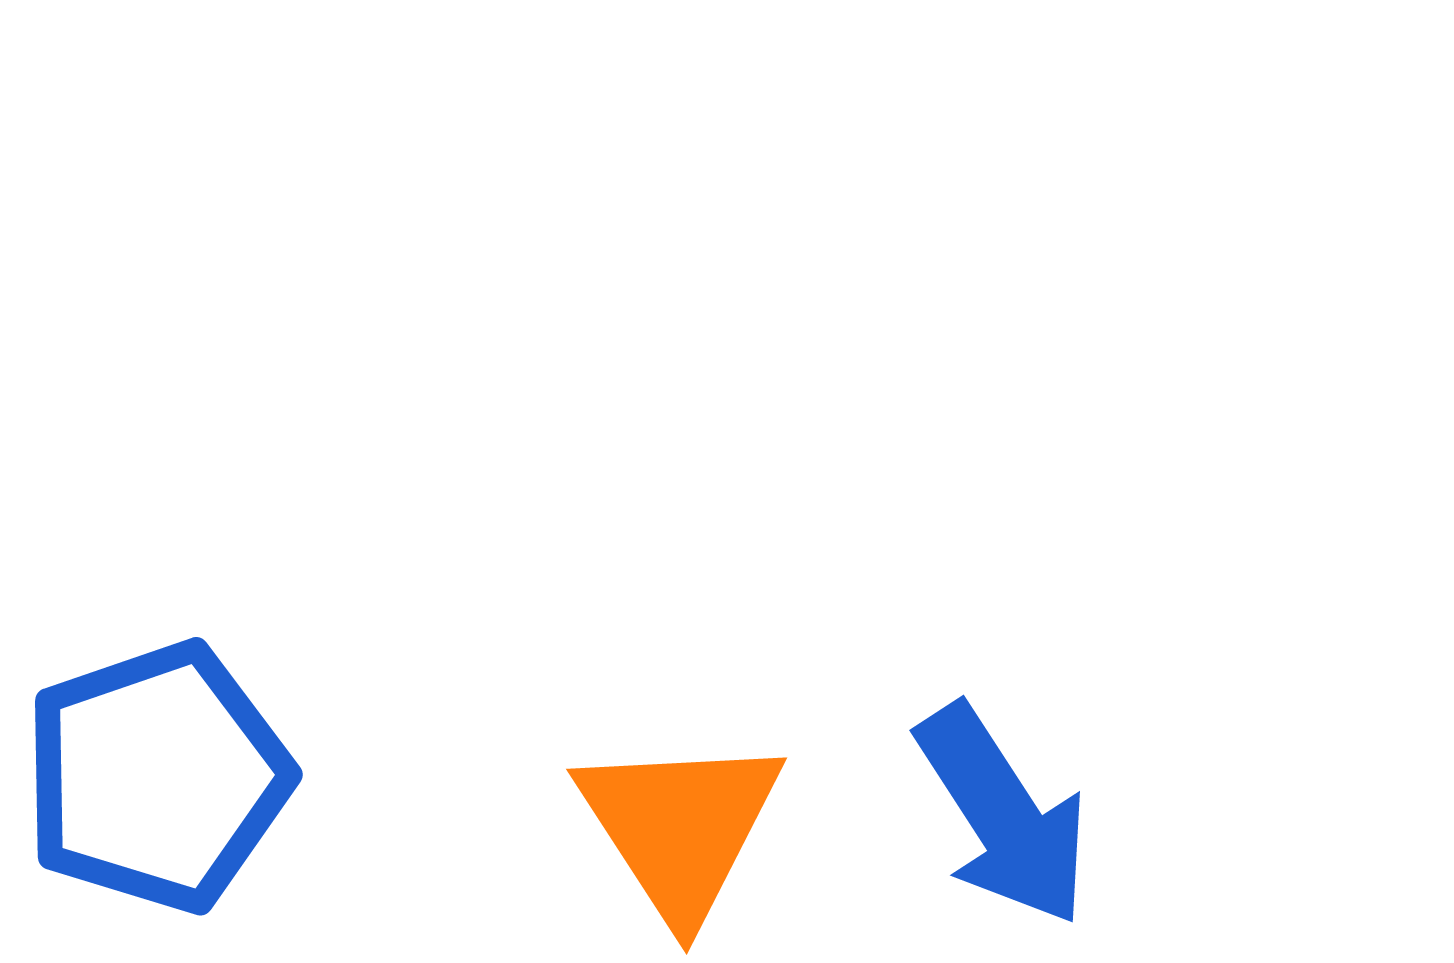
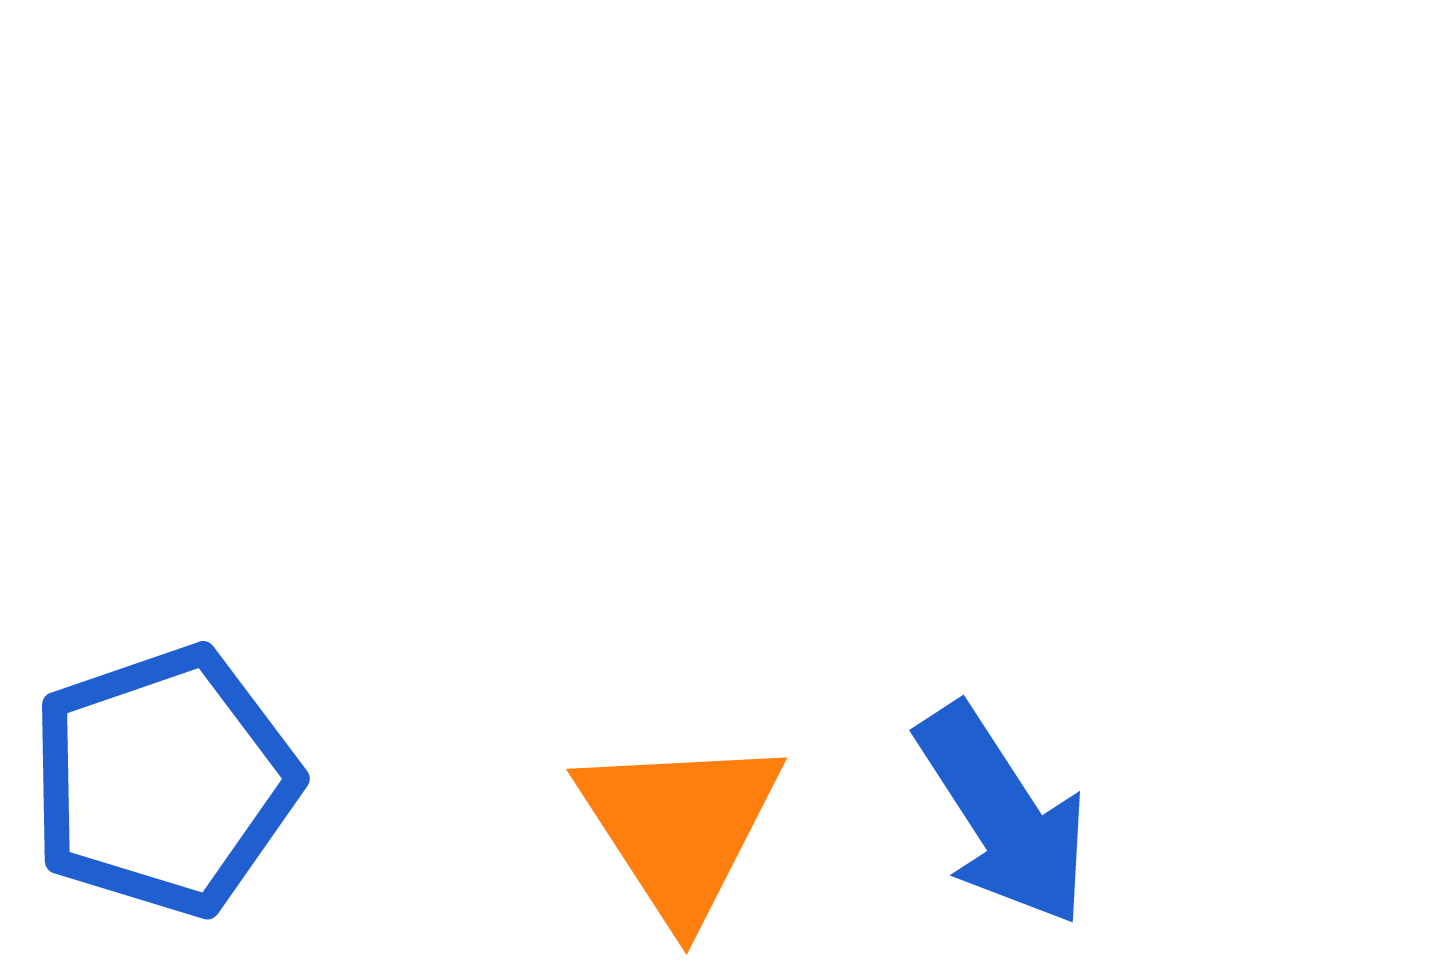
blue pentagon: moved 7 px right, 4 px down
